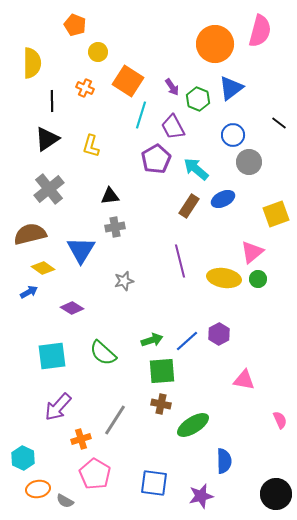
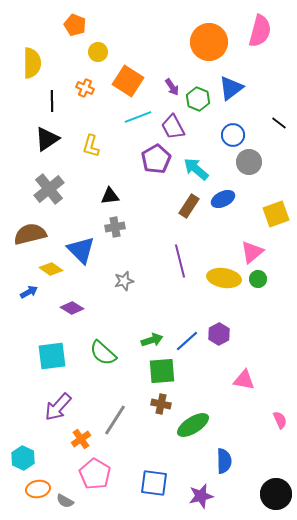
orange circle at (215, 44): moved 6 px left, 2 px up
cyan line at (141, 115): moved 3 px left, 2 px down; rotated 52 degrees clockwise
blue triangle at (81, 250): rotated 16 degrees counterclockwise
yellow diamond at (43, 268): moved 8 px right, 1 px down
orange cross at (81, 439): rotated 18 degrees counterclockwise
